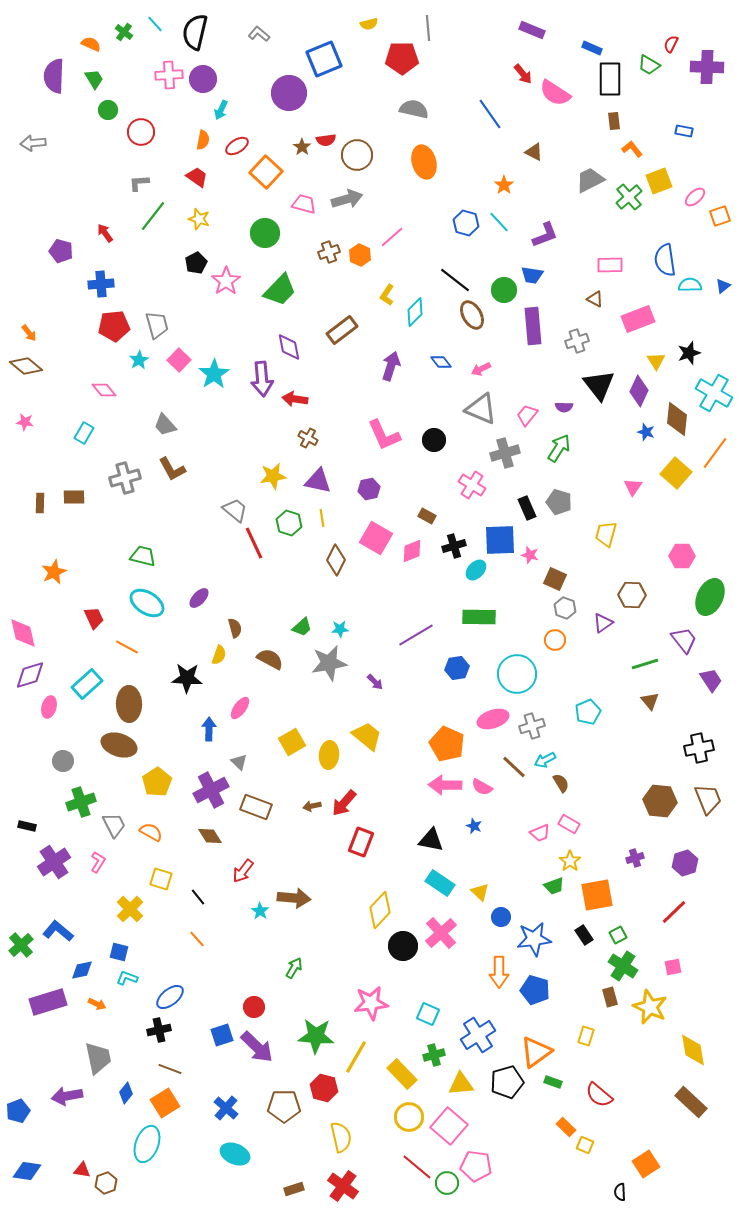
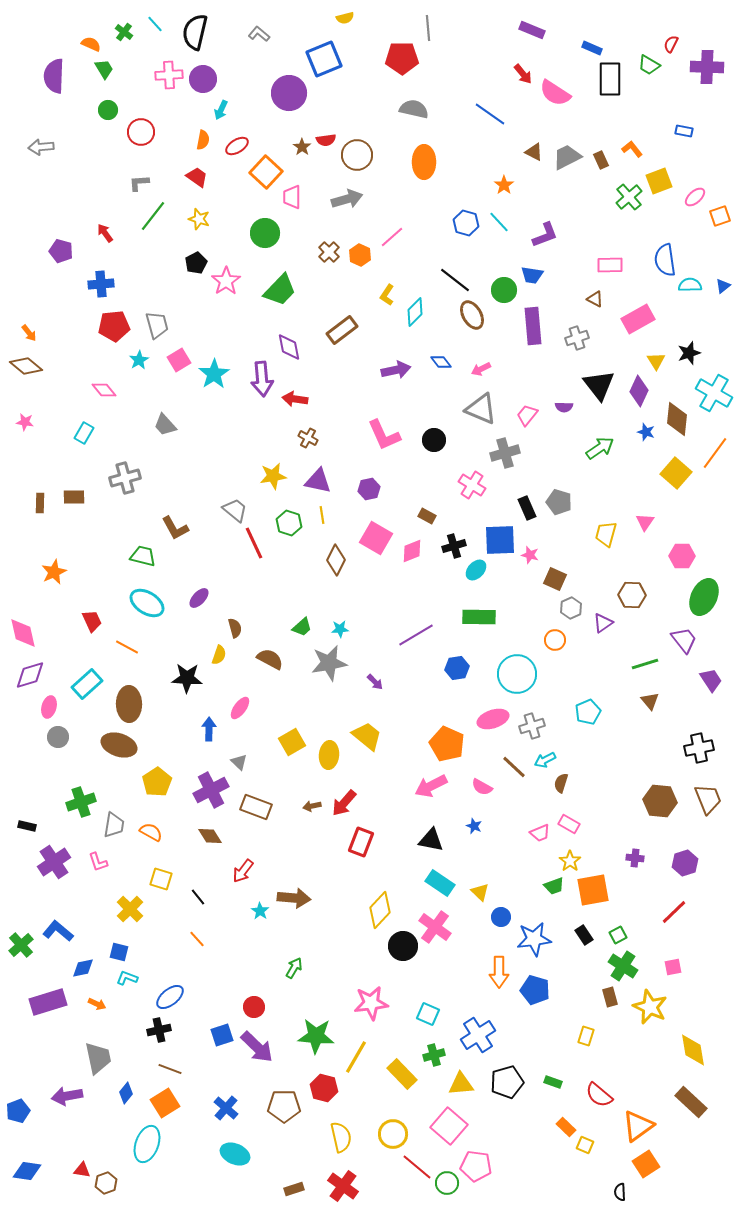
yellow semicircle at (369, 24): moved 24 px left, 6 px up
green trapezoid at (94, 79): moved 10 px right, 10 px up
blue line at (490, 114): rotated 20 degrees counterclockwise
brown rectangle at (614, 121): moved 13 px left, 39 px down; rotated 18 degrees counterclockwise
gray arrow at (33, 143): moved 8 px right, 4 px down
orange ellipse at (424, 162): rotated 16 degrees clockwise
gray trapezoid at (590, 180): moved 23 px left, 23 px up
pink trapezoid at (304, 204): moved 12 px left, 7 px up; rotated 105 degrees counterclockwise
brown cross at (329, 252): rotated 25 degrees counterclockwise
pink rectangle at (638, 319): rotated 8 degrees counterclockwise
gray cross at (577, 341): moved 3 px up
pink square at (179, 360): rotated 15 degrees clockwise
purple arrow at (391, 366): moved 5 px right, 4 px down; rotated 60 degrees clockwise
green arrow at (559, 448): moved 41 px right; rotated 24 degrees clockwise
brown L-shape at (172, 469): moved 3 px right, 59 px down
pink triangle at (633, 487): moved 12 px right, 35 px down
yellow line at (322, 518): moved 3 px up
green ellipse at (710, 597): moved 6 px left
gray hexagon at (565, 608): moved 6 px right; rotated 15 degrees clockwise
red trapezoid at (94, 618): moved 2 px left, 3 px down
gray circle at (63, 761): moved 5 px left, 24 px up
brown semicircle at (561, 783): rotated 132 degrees counterclockwise
pink arrow at (445, 785): moved 14 px left, 1 px down; rotated 28 degrees counterclockwise
gray trapezoid at (114, 825): rotated 36 degrees clockwise
purple cross at (635, 858): rotated 24 degrees clockwise
pink L-shape at (98, 862): rotated 130 degrees clockwise
orange square at (597, 895): moved 4 px left, 5 px up
pink cross at (441, 933): moved 6 px left, 6 px up; rotated 12 degrees counterclockwise
blue diamond at (82, 970): moved 1 px right, 2 px up
orange triangle at (536, 1052): moved 102 px right, 74 px down
yellow circle at (409, 1117): moved 16 px left, 17 px down
